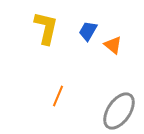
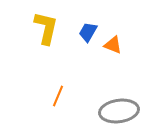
blue trapezoid: moved 1 px down
orange triangle: rotated 18 degrees counterclockwise
gray ellipse: rotated 48 degrees clockwise
